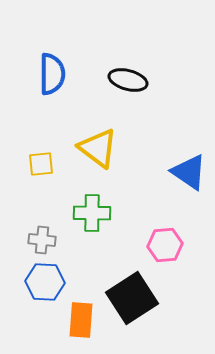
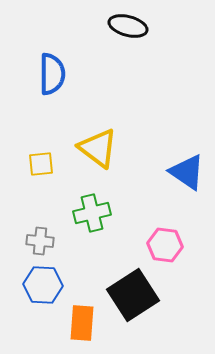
black ellipse: moved 54 px up
blue triangle: moved 2 px left
green cross: rotated 15 degrees counterclockwise
gray cross: moved 2 px left, 1 px down
pink hexagon: rotated 12 degrees clockwise
blue hexagon: moved 2 px left, 3 px down
black square: moved 1 px right, 3 px up
orange rectangle: moved 1 px right, 3 px down
